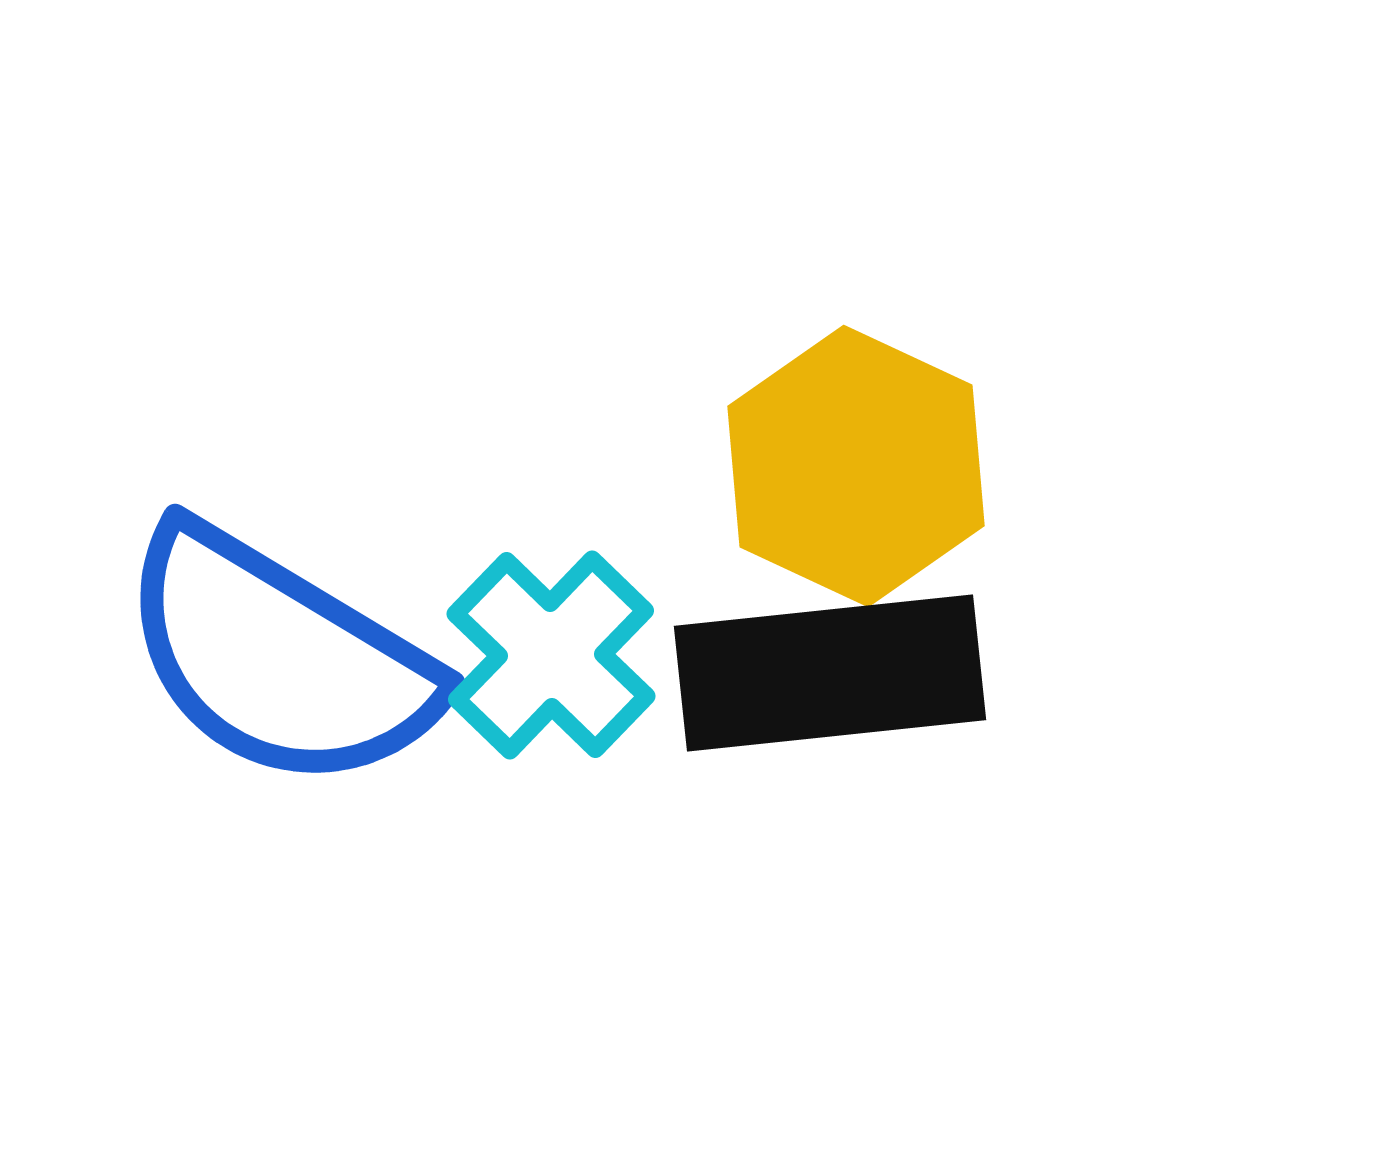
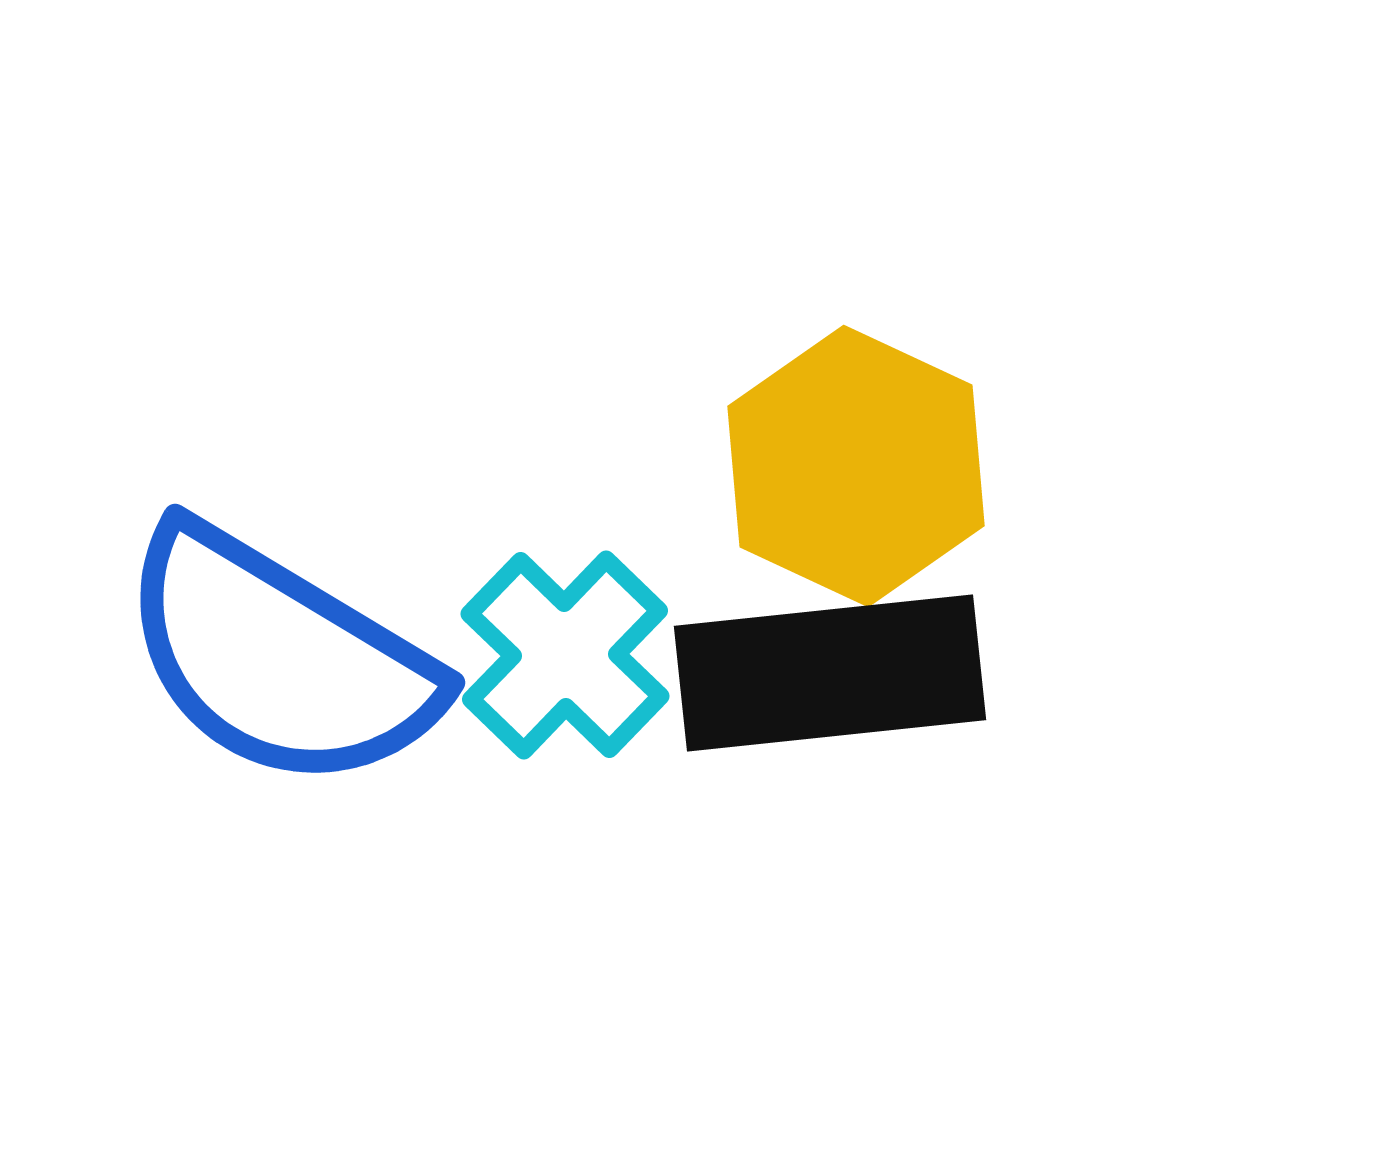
cyan cross: moved 14 px right
